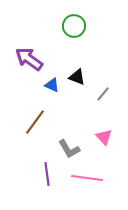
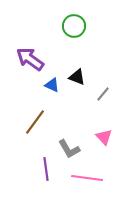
purple arrow: moved 1 px right
purple line: moved 1 px left, 5 px up
